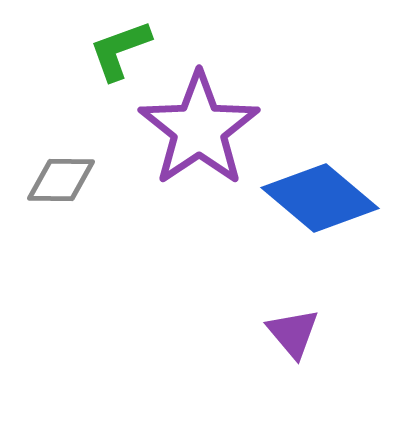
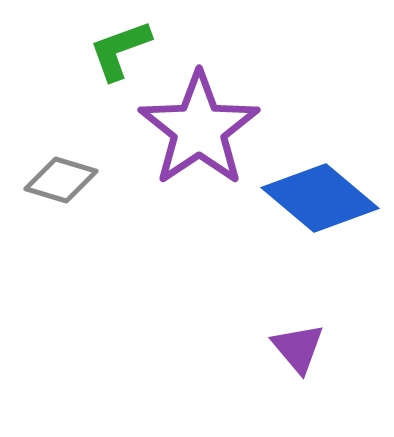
gray diamond: rotated 16 degrees clockwise
purple triangle: moved 5 px right, 15 px down
